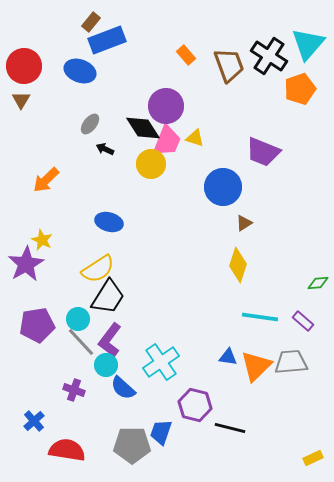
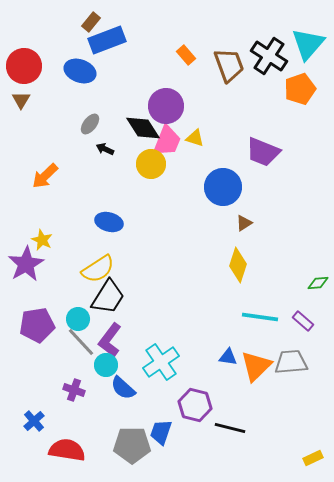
orange arrow at (46, 180): moved 1 px left, 4 px up
